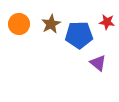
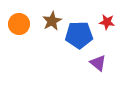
brown star: moved 1 px right, 3 px up
